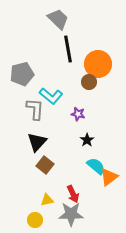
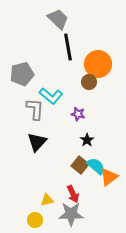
black line: moved 2 px up
brown square: moved 35 px right
